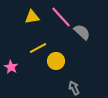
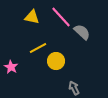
yellow triangle: rotated 21 degrees clockwise
